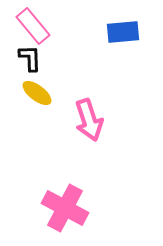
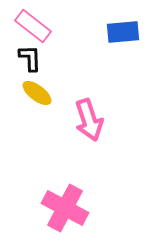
pink rectangle: rotated 12 degrees counterclockwise
